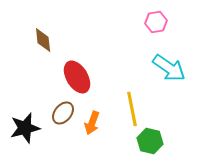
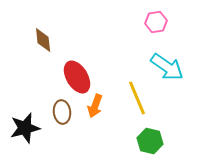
cyan arrow: moved 2 px left, 1 px up
yellow line: moved 5 px right, 11 px up; rotated 12 degrees counterclockwise
brown ellipse: moved 1 px left, 1 px up; rotated 45 degrees counterclockwise
orange arrow: moved 3 px right, 17 px up
